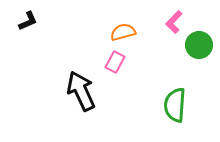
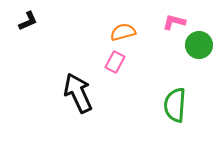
pink L-shape: rotated 60 degrees clockwise
black arrow: moved 3 px left, 2 px down
